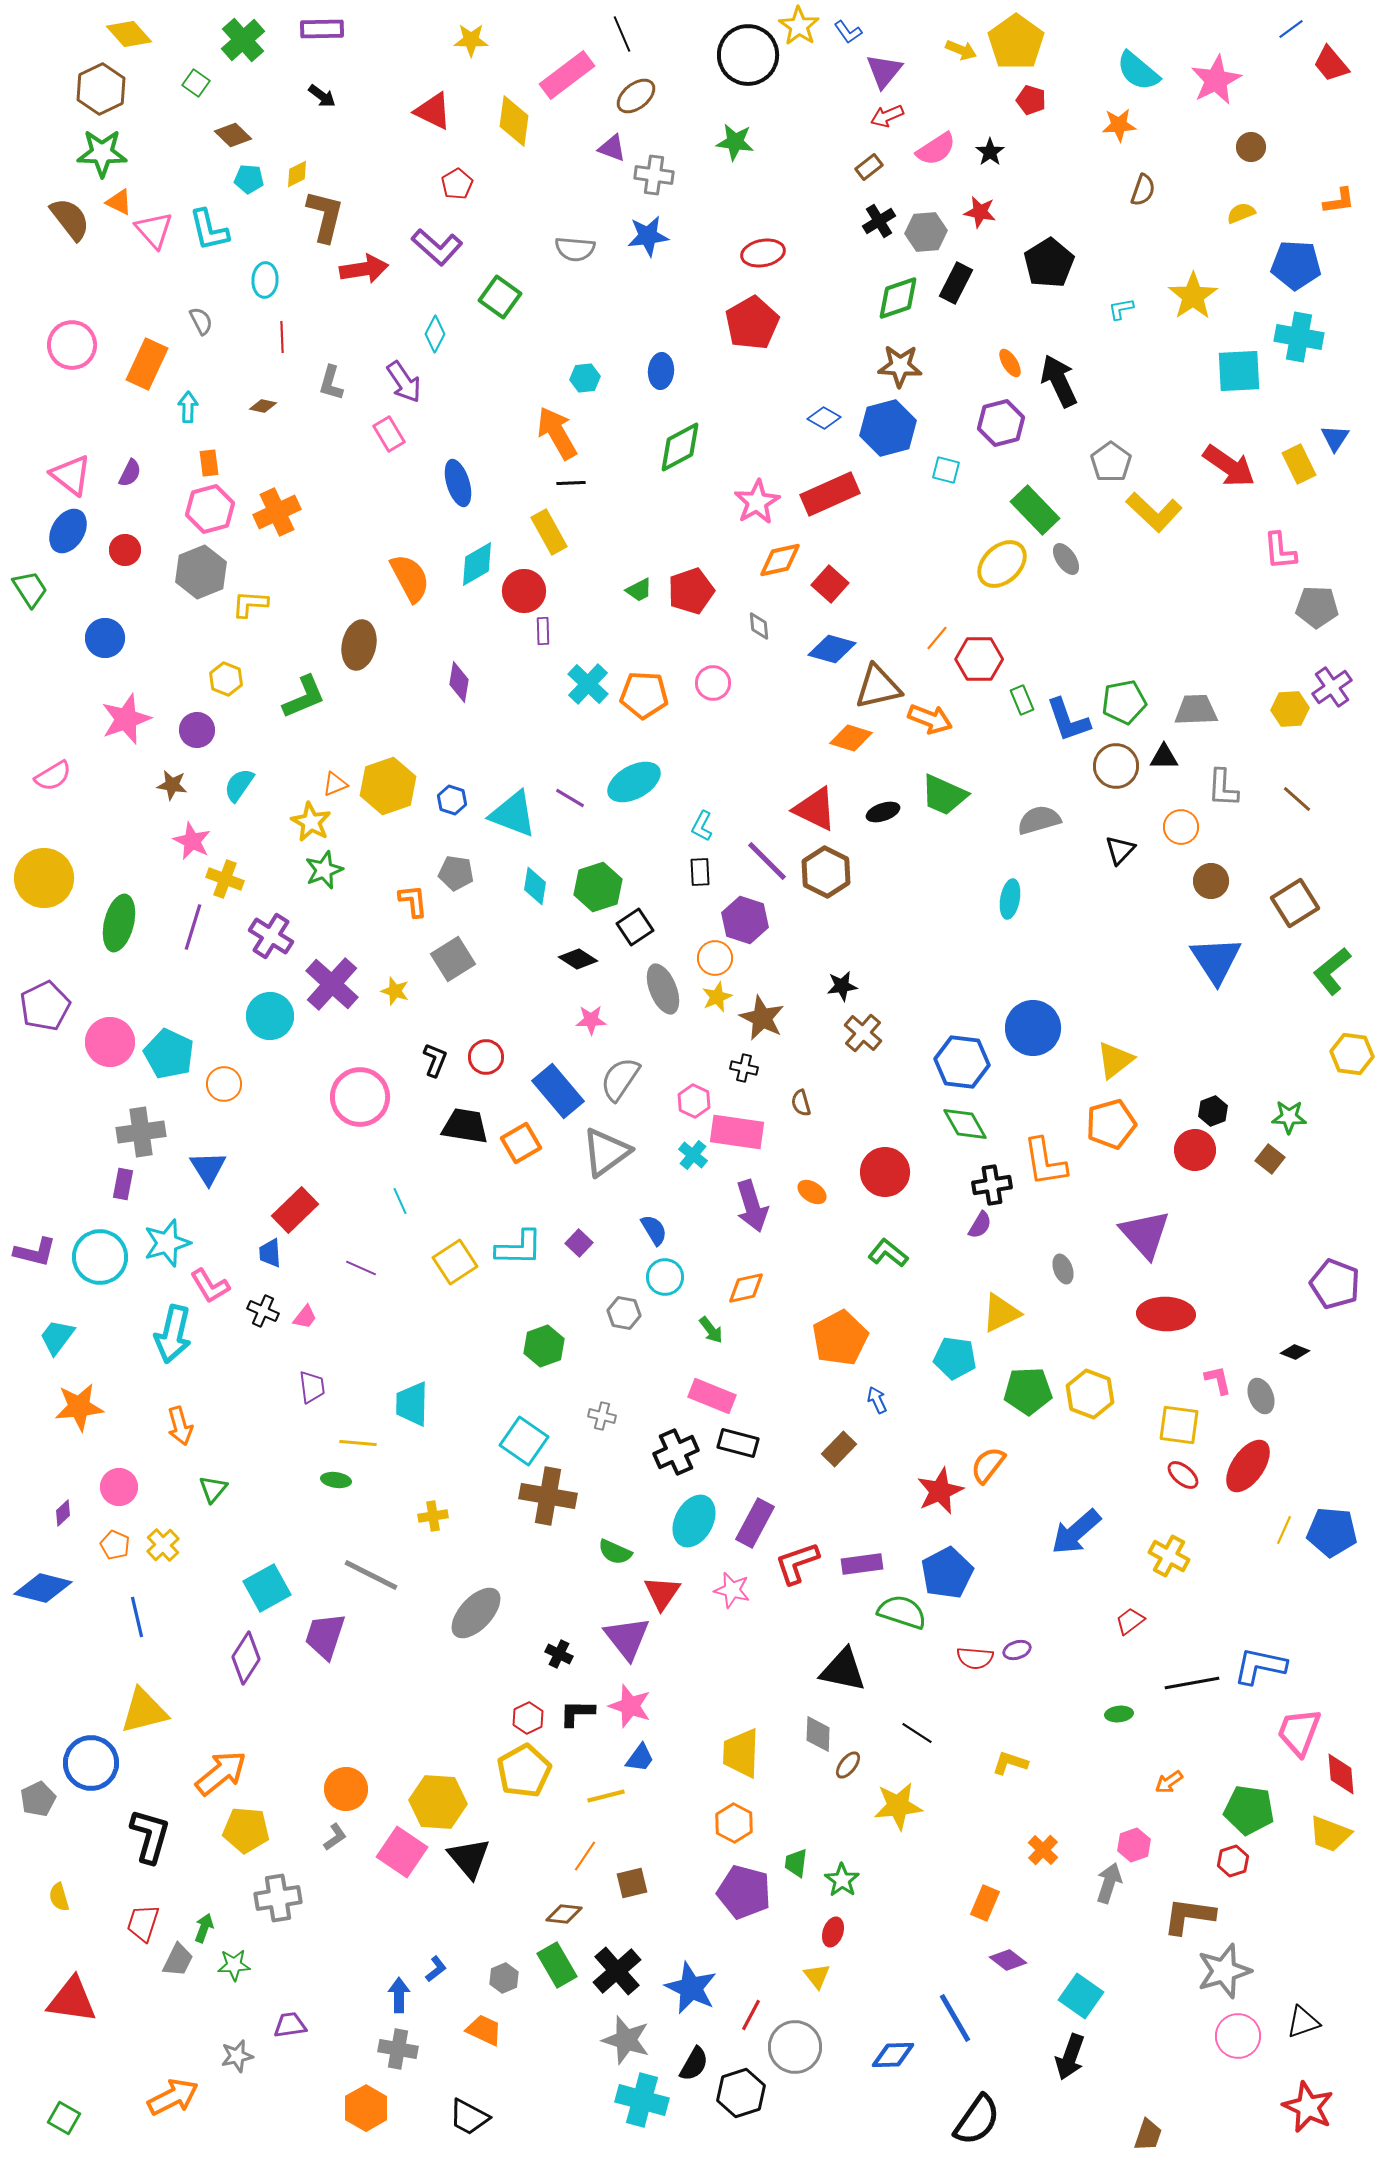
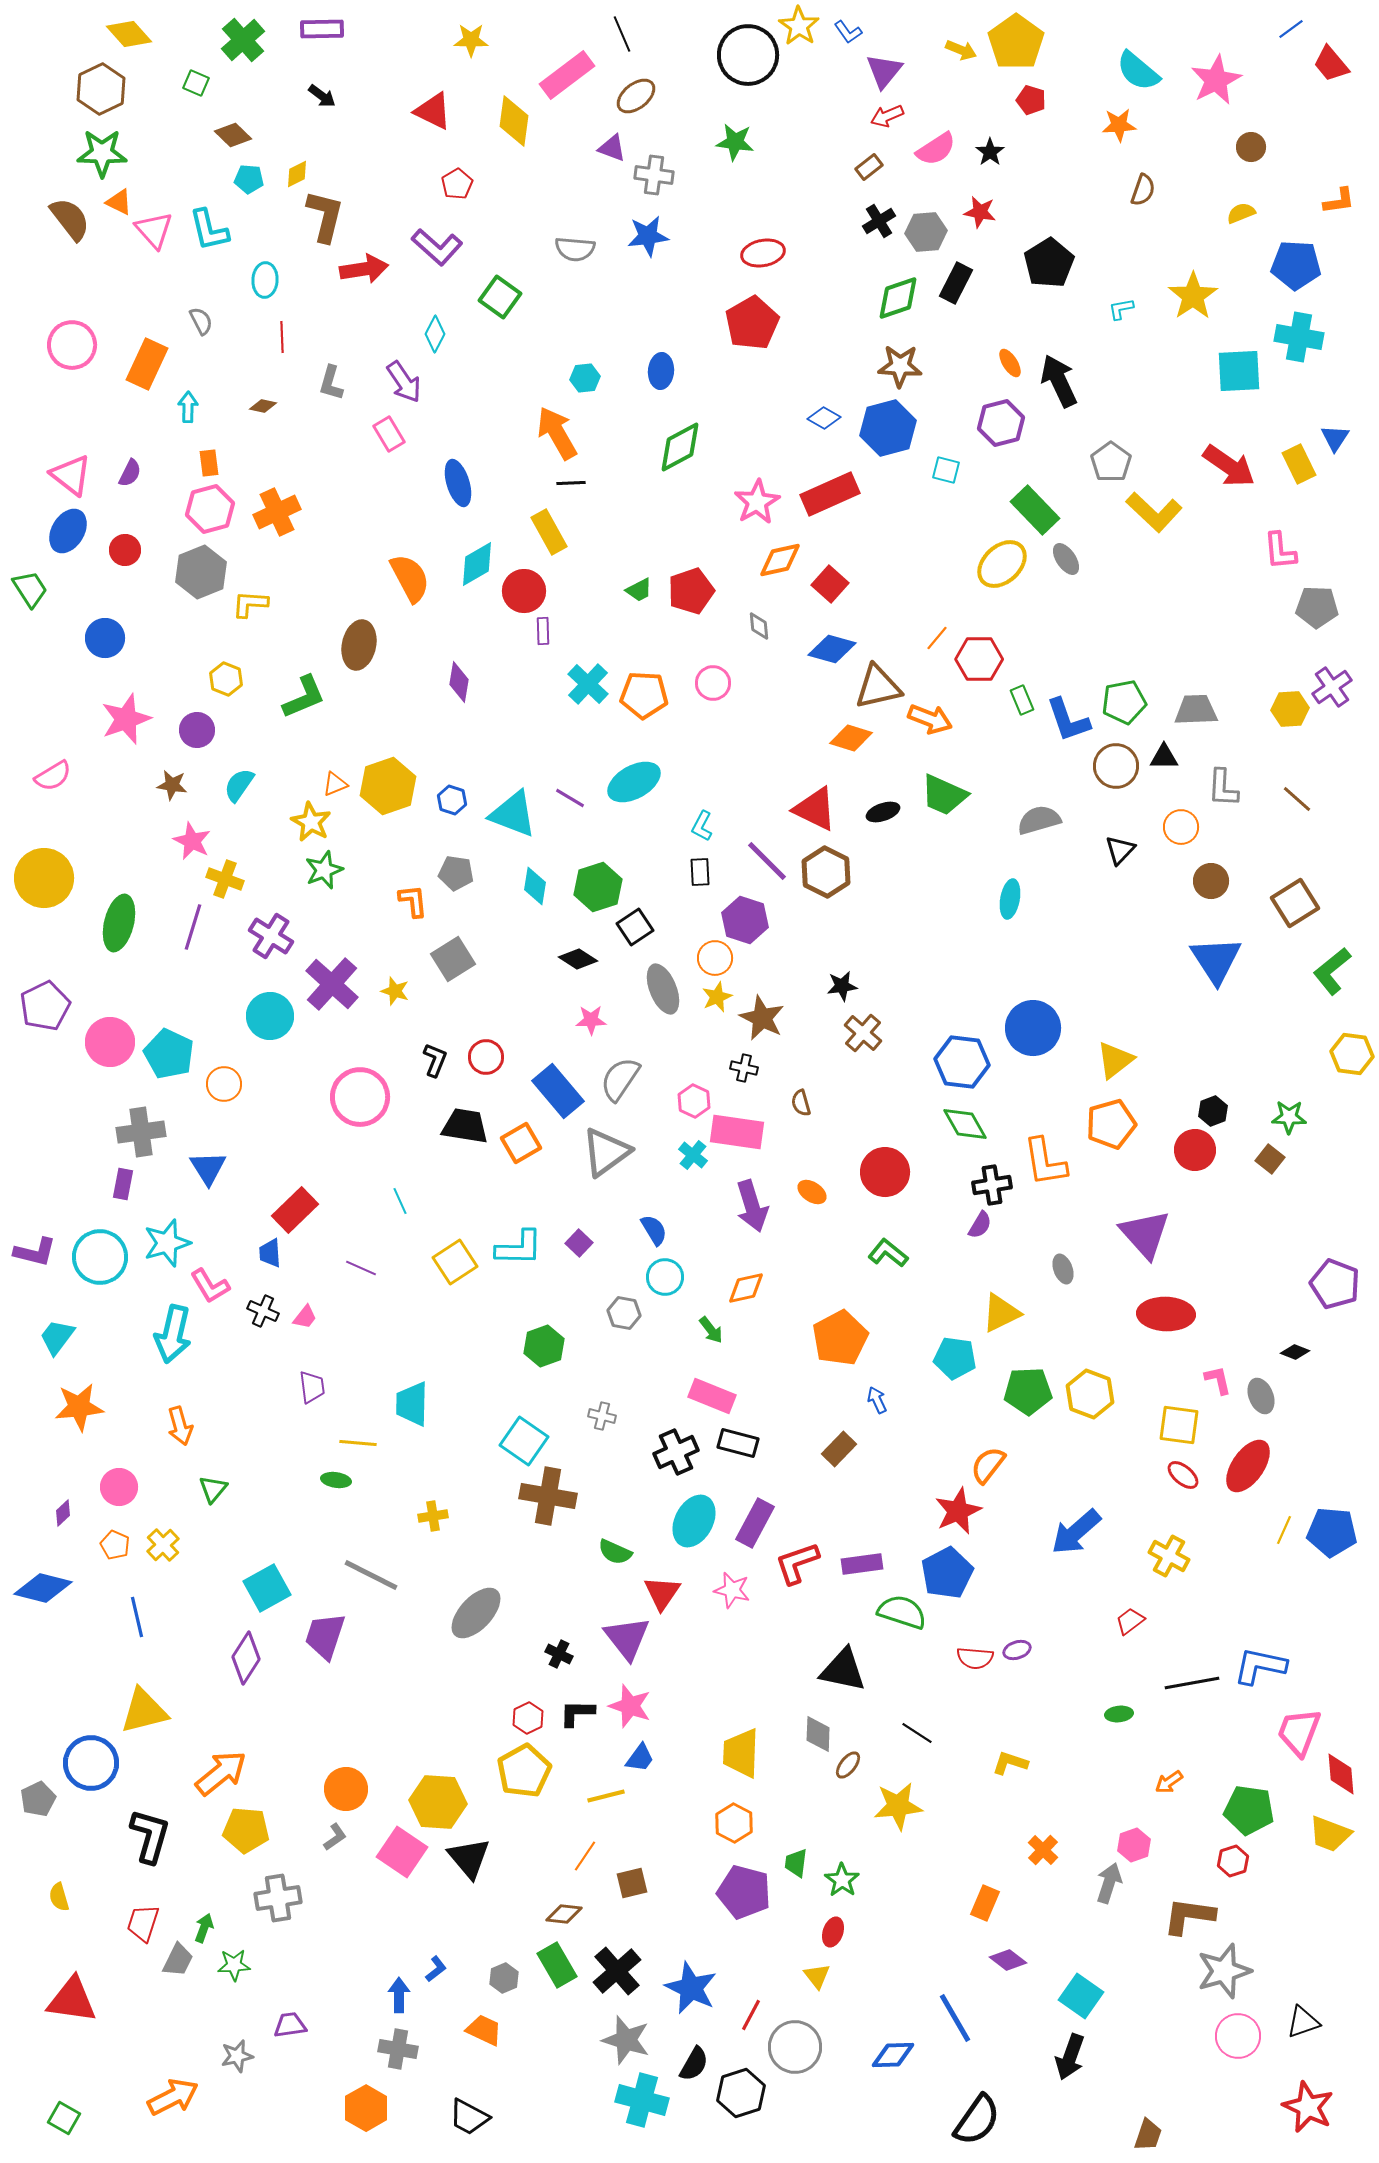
green square at (196, 83): rotated 12 degrees counterclockwise
red star at (940, 1491): moved 18 px right, 20 px down
